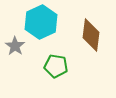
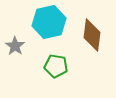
cyan hexagon: moved 8 px right; rotated 12 degrees clockwise
brown diamond: moved 1 px right
